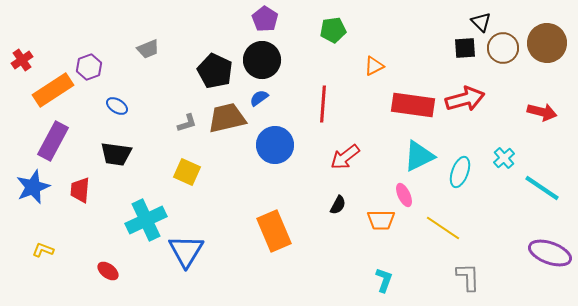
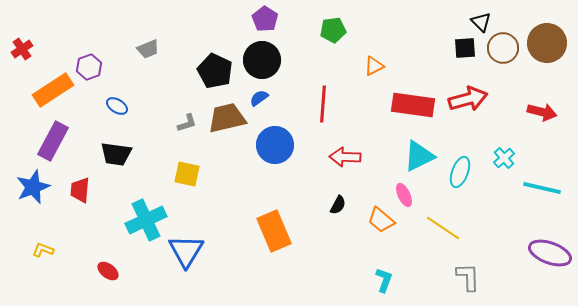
red cross at (22, 60): moved 11 px up
red arrow at (465, 99): moved 3 px right
red arrow at (345, 157): rotated 40 degrees clockwise
yellow square at (187, 172): moved 2 px down; rotated 12 degrees counterclockwise
cyan line at (542, 188): rotated 21 degrees counterclockwise
orange trapezoid at (381, 220): rotated 40 degrees clockwise
